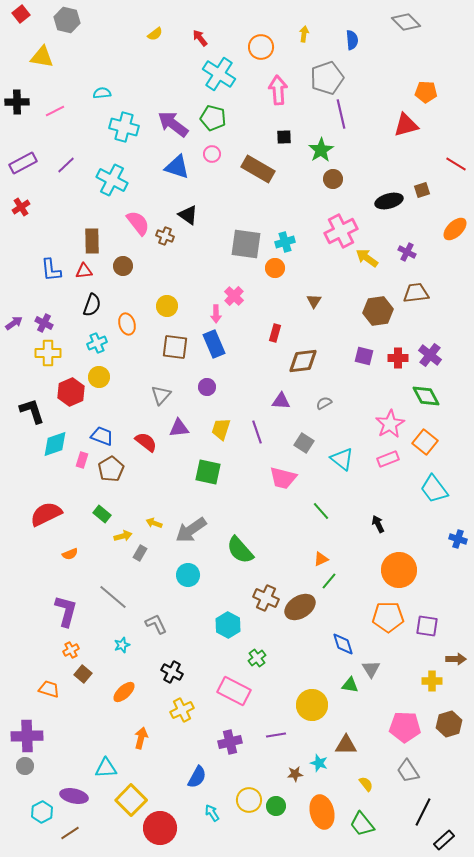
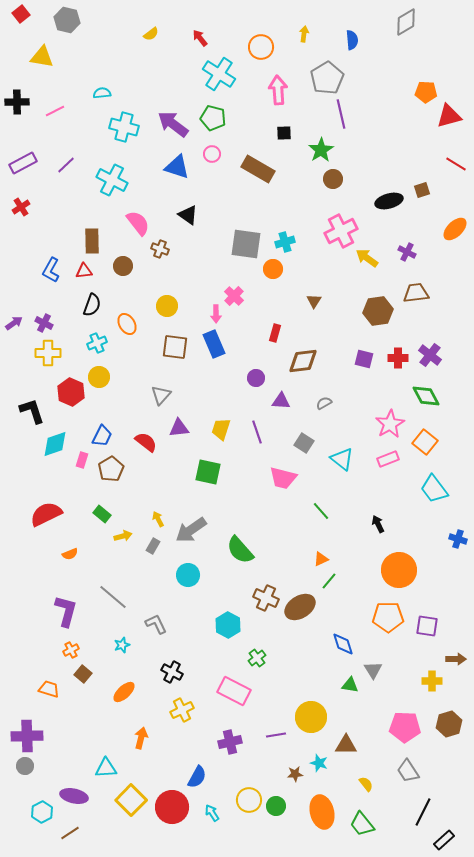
gray diamond at (406, 22): rotated 76 degrees counterclockwise
yellow semicircle at (155, 34): moved 4 px left
gray pentagon at (327, 78): rotated 12 degrees counterclockwise
red triangle at (406, 125): moved 43 px right, 9 px up
black square at (284, 137): moved 4 px up
brown cross at (165, 236): moved 5 px left, 13 px down
orange circle at (275, 268): moved 2 px left, 1 px down
blue L-shape at (51, 270): rotated 35 degrees clockwise
orange ellipse at (127, 324): rotated 15 degrees counterclockwise
purple square at (364, 356): moved 3 px down
purple circle at (207, 387): moved 49 px right, 9 px up
red hexagon at (71, 392): rotated 12 degrees counterclockwise
blue trapezoid at (102, 436): rotated 95 degrees clockwise
yellow arrow at (154, 523): moved 4 px right, 4 px up; rotated 42 degrees clockwise
gray rectangle at (140, 553): moved 13 px right, 7 px up
gray triangle at (371, 669): moved 2 px right, 1 px down
yellow circle at (312, 705): moved 1 px left, 12 px down
red circle at (160, 828): moved 12 px right, 21 px up
